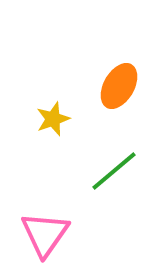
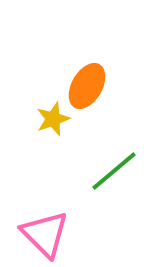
orange ellipse: moved 32 px left
pink triangle: rotated 20 degrees counterclockwise
